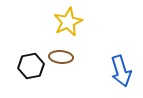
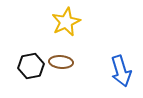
yellow star: moved 2 px left
brown ellipse: moved 5 px down
